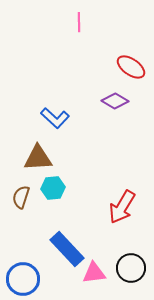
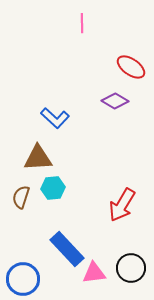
pink line: moved 3 px right, 1 px down
red arrow: moved 2 px up
